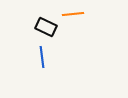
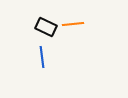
orange line: moved 10 px down
